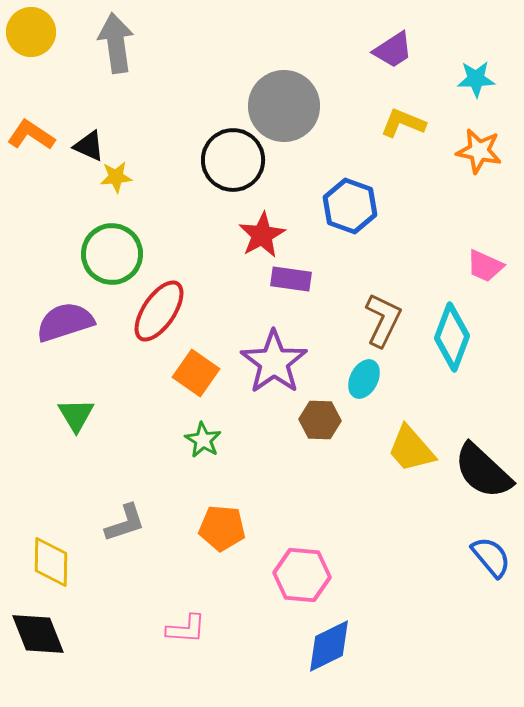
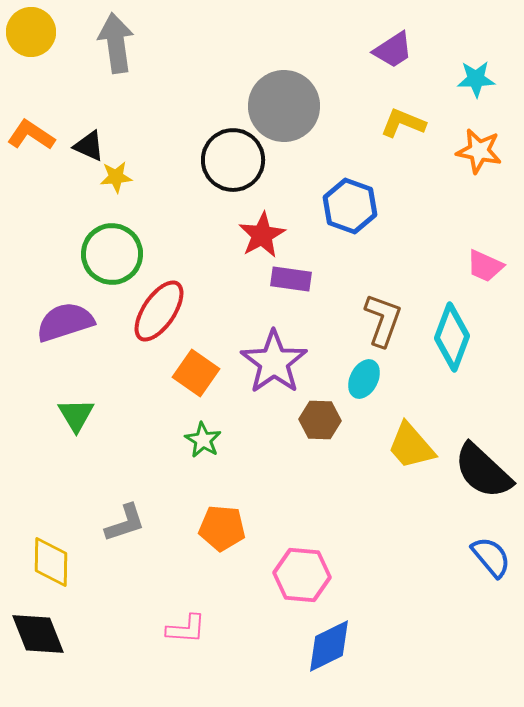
brown L-shape: rotated 6 degrees counterclockwise
yellow trapezoid: moved 3 px up
